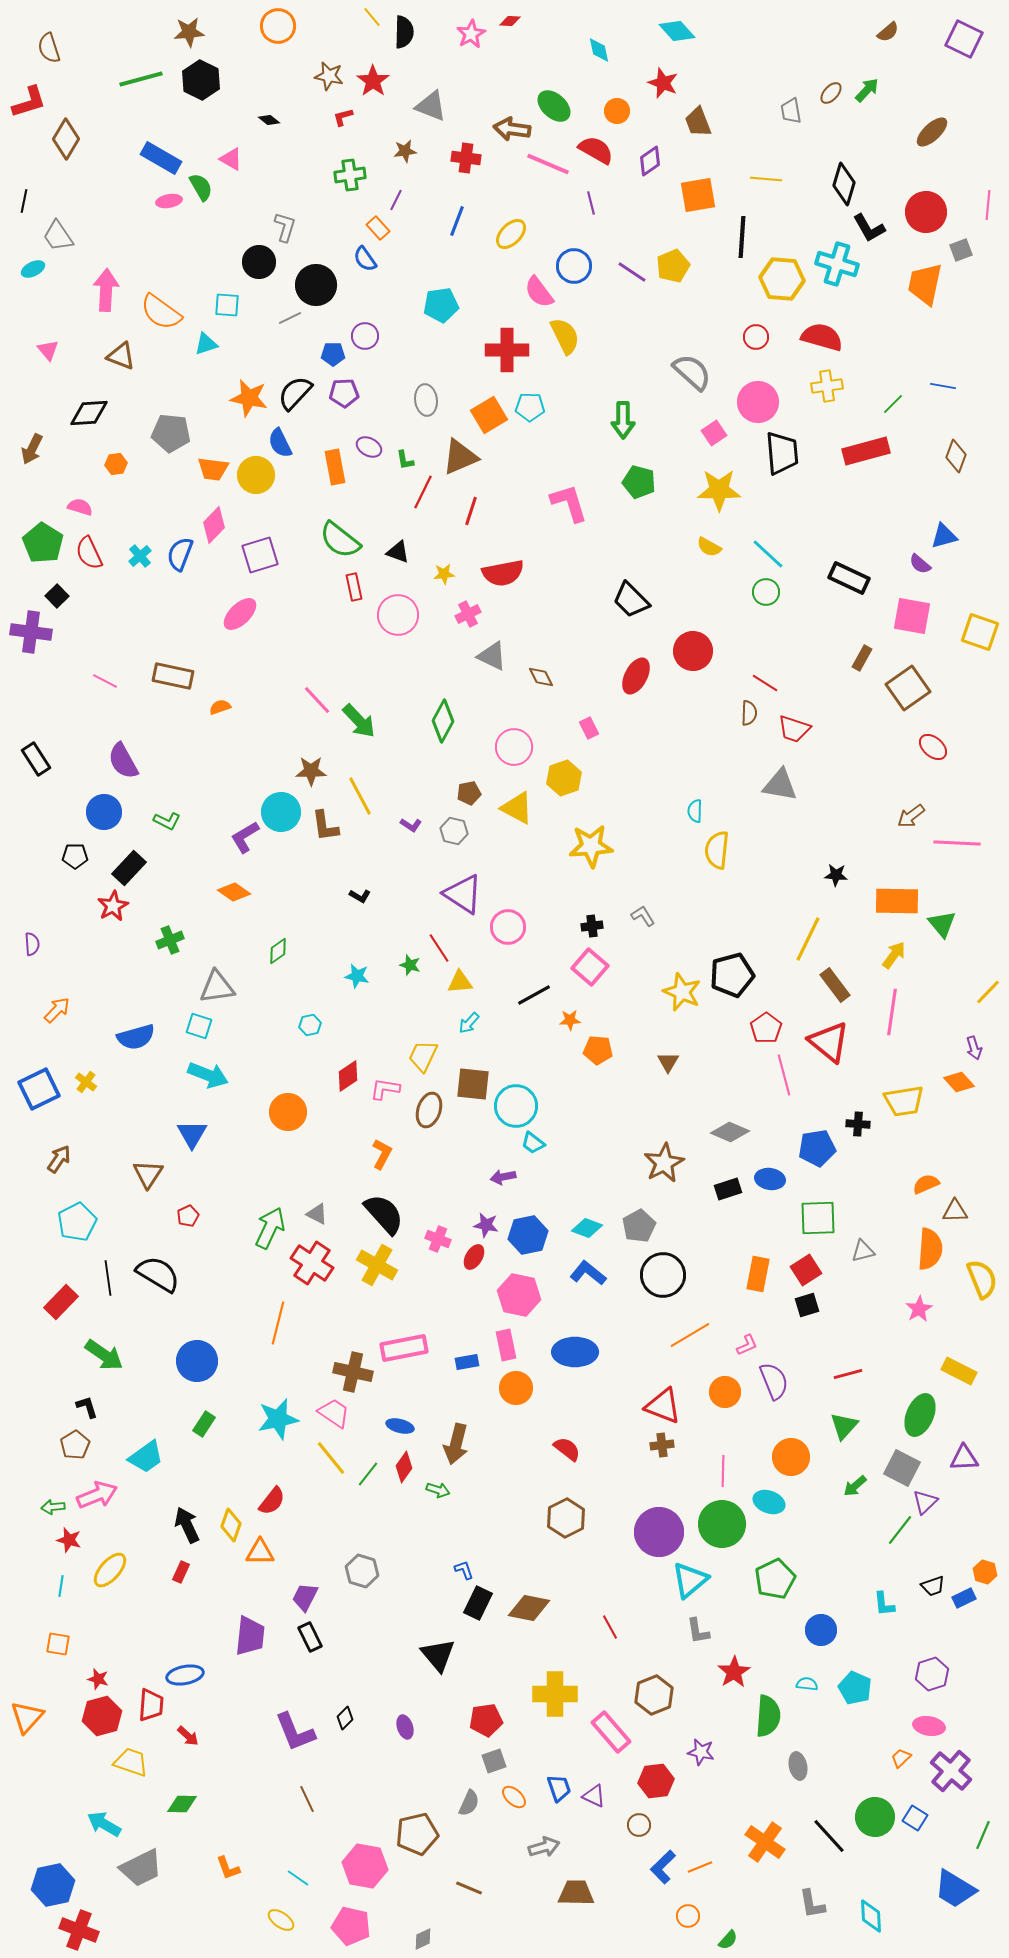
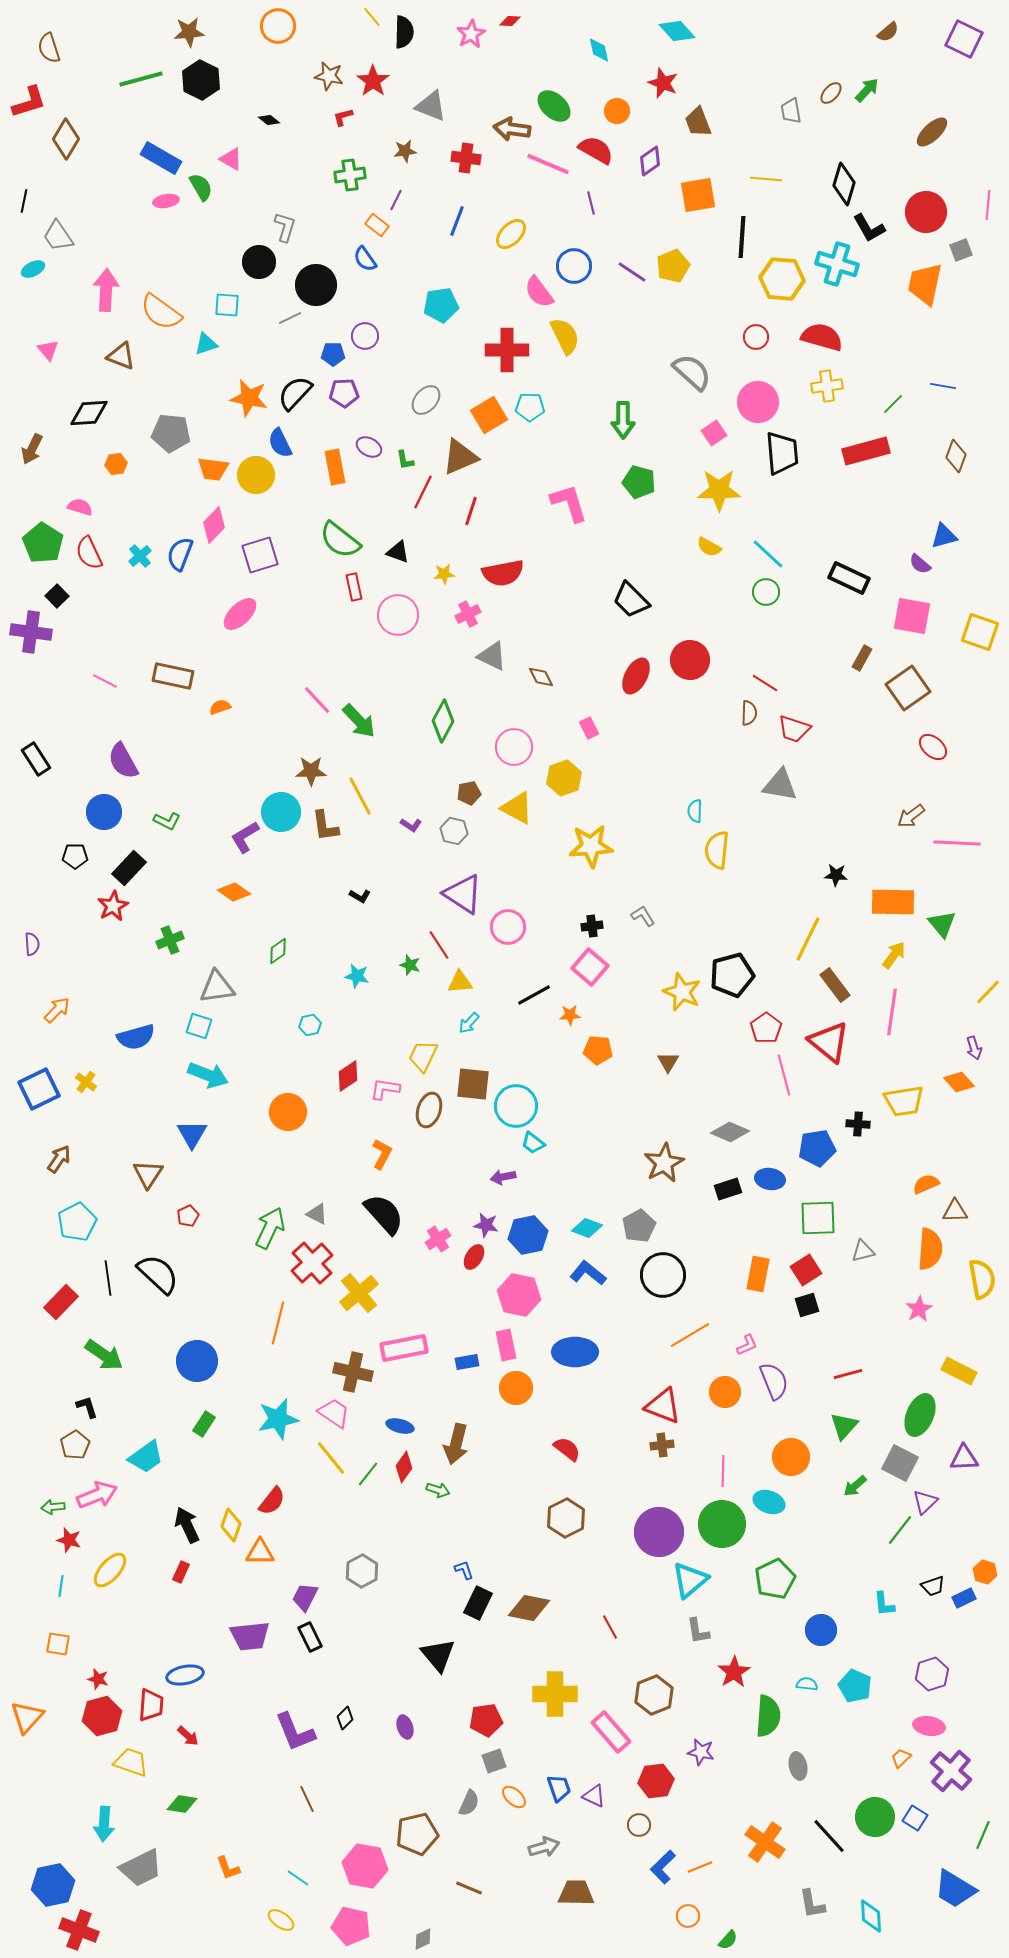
pink ellipse at (169, 201): moved 3 px left
orange rectangle at (378, 228): moved 1 px left, 3 px up; rotated 10 degrees counterclockwise
gray ellipse at (426, 400): rotated 48 degrees clockwise
red circle at (693, 651): moved 3 px left, 9 px down
orange rectangle at (897, 901): moved 4 px left, 1 px down
red line at (439, 948): moved 3 px up
orange star at (570, 1020): moved 5 px up
pink cross at (438, 1239): rotated 35 degrees clockwise
red cross at (312, 1263): rotated 15 degrees clockwise
yellow cross at (377, 1265): moved 18 px left, 28 px down; rotated 21 degrees clockwise
black semicircle at (158, 1274): rotated 12 degrees clockwise
yellow semicircle at (982, 1279): rotated 12 degrees clockwise
gray square at (902, 1468): moved 2 px left, 5 px up
gray hexagon at (362, 1571): rotated 16 degrees clockwise
purple trapezoid at (250, 1636): rotated 78 degrees clockwise
cyan pentagon at (855, 1688): moved 2 px up
green diamond at (182, 1804): rotated 8 degrees clockwise
cyan arrow at (104, 1824): rotated 116 degrees counterclockwise
